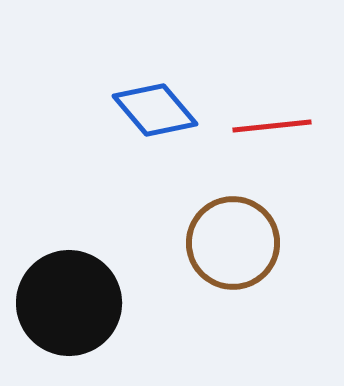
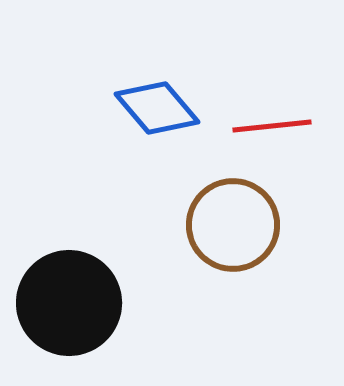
blue diamond: moved 2 px right, 2 px up
brown circle: moved 18 px up
